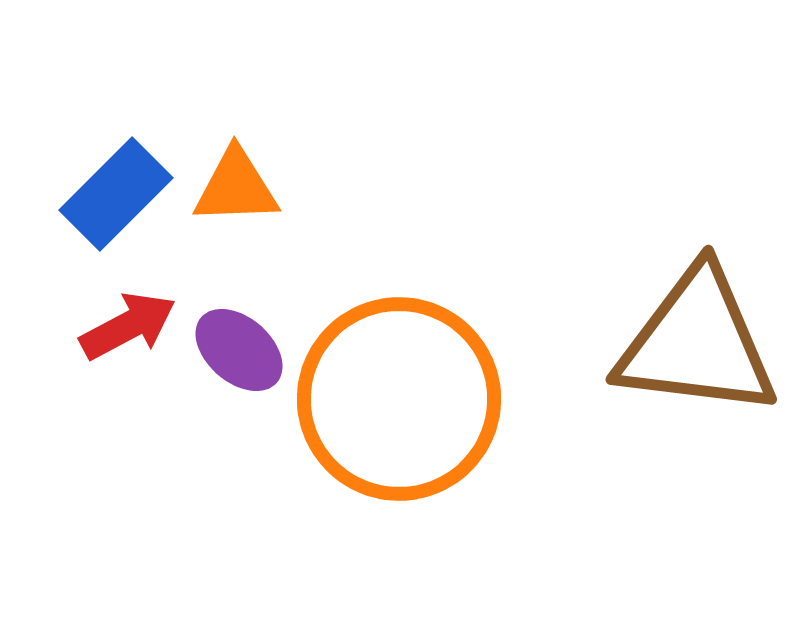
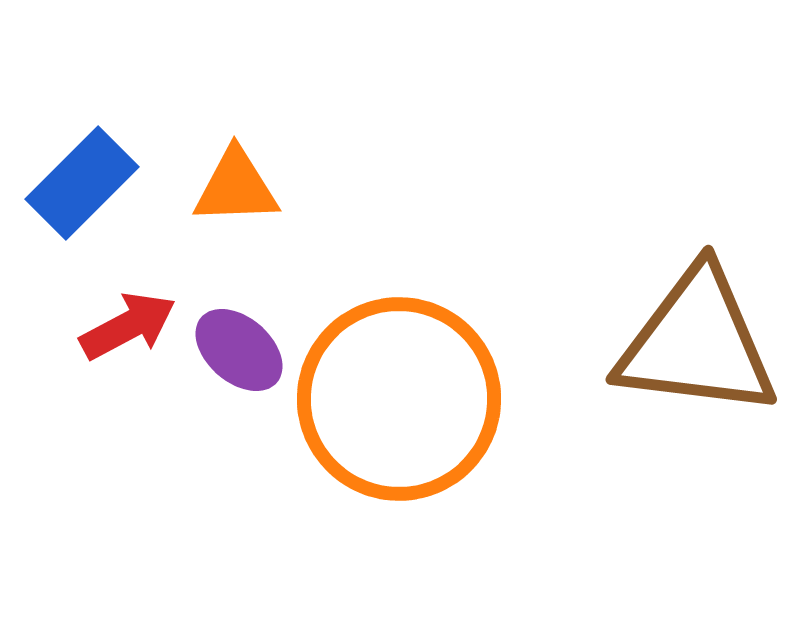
blue rectangle: moved 34 px left, 11 px up
